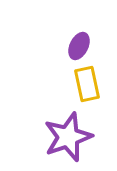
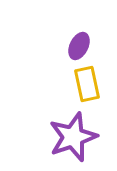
purple star: moved 5 px right
